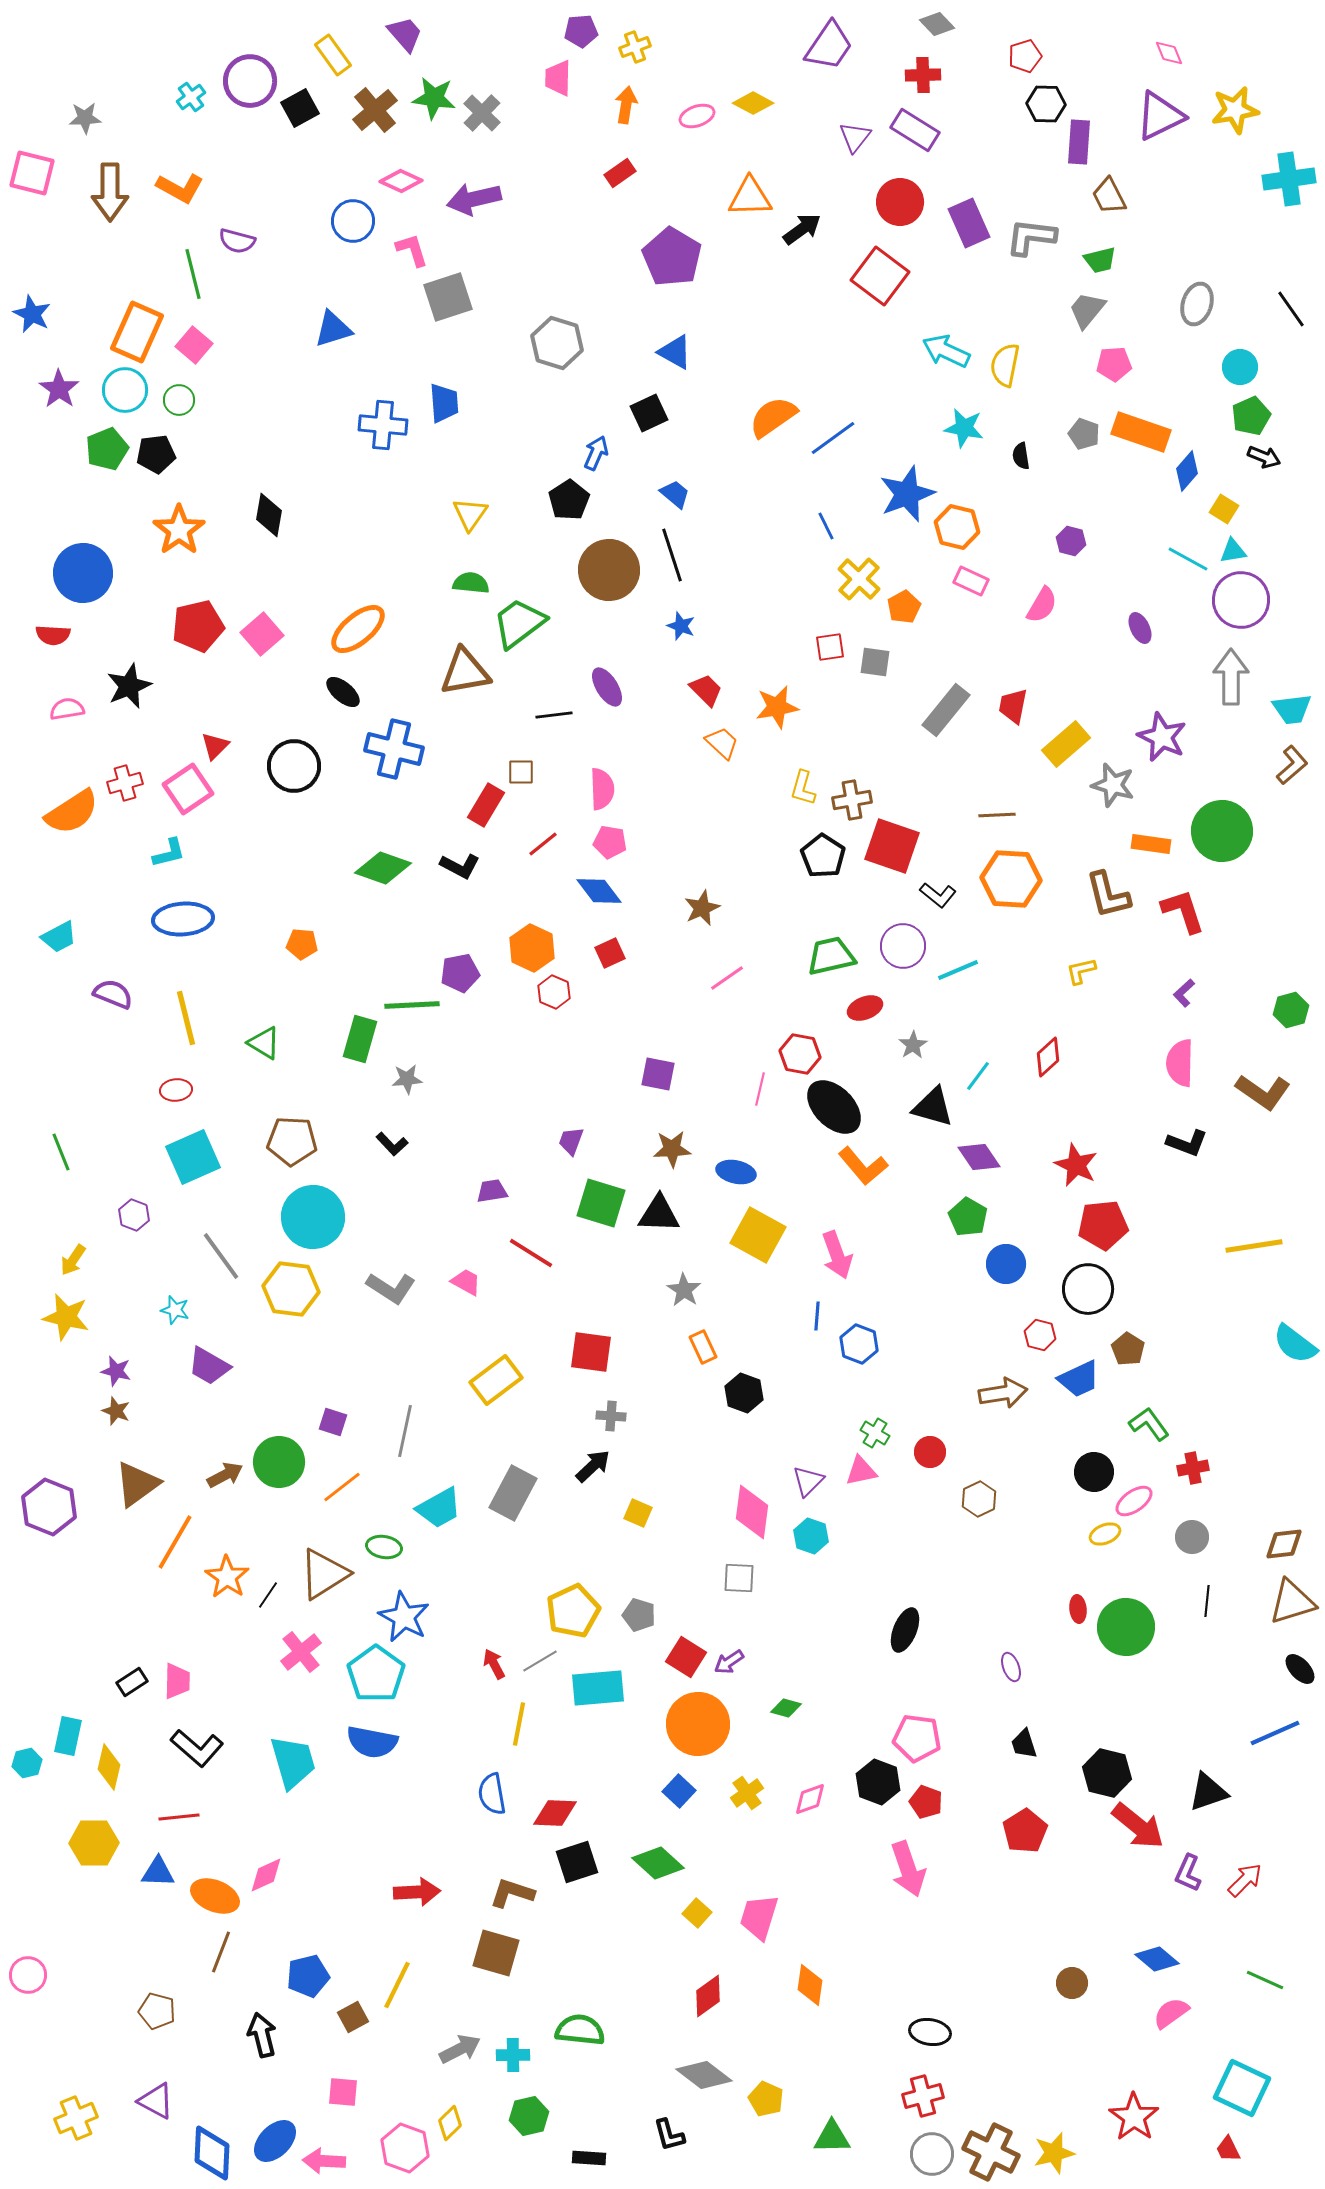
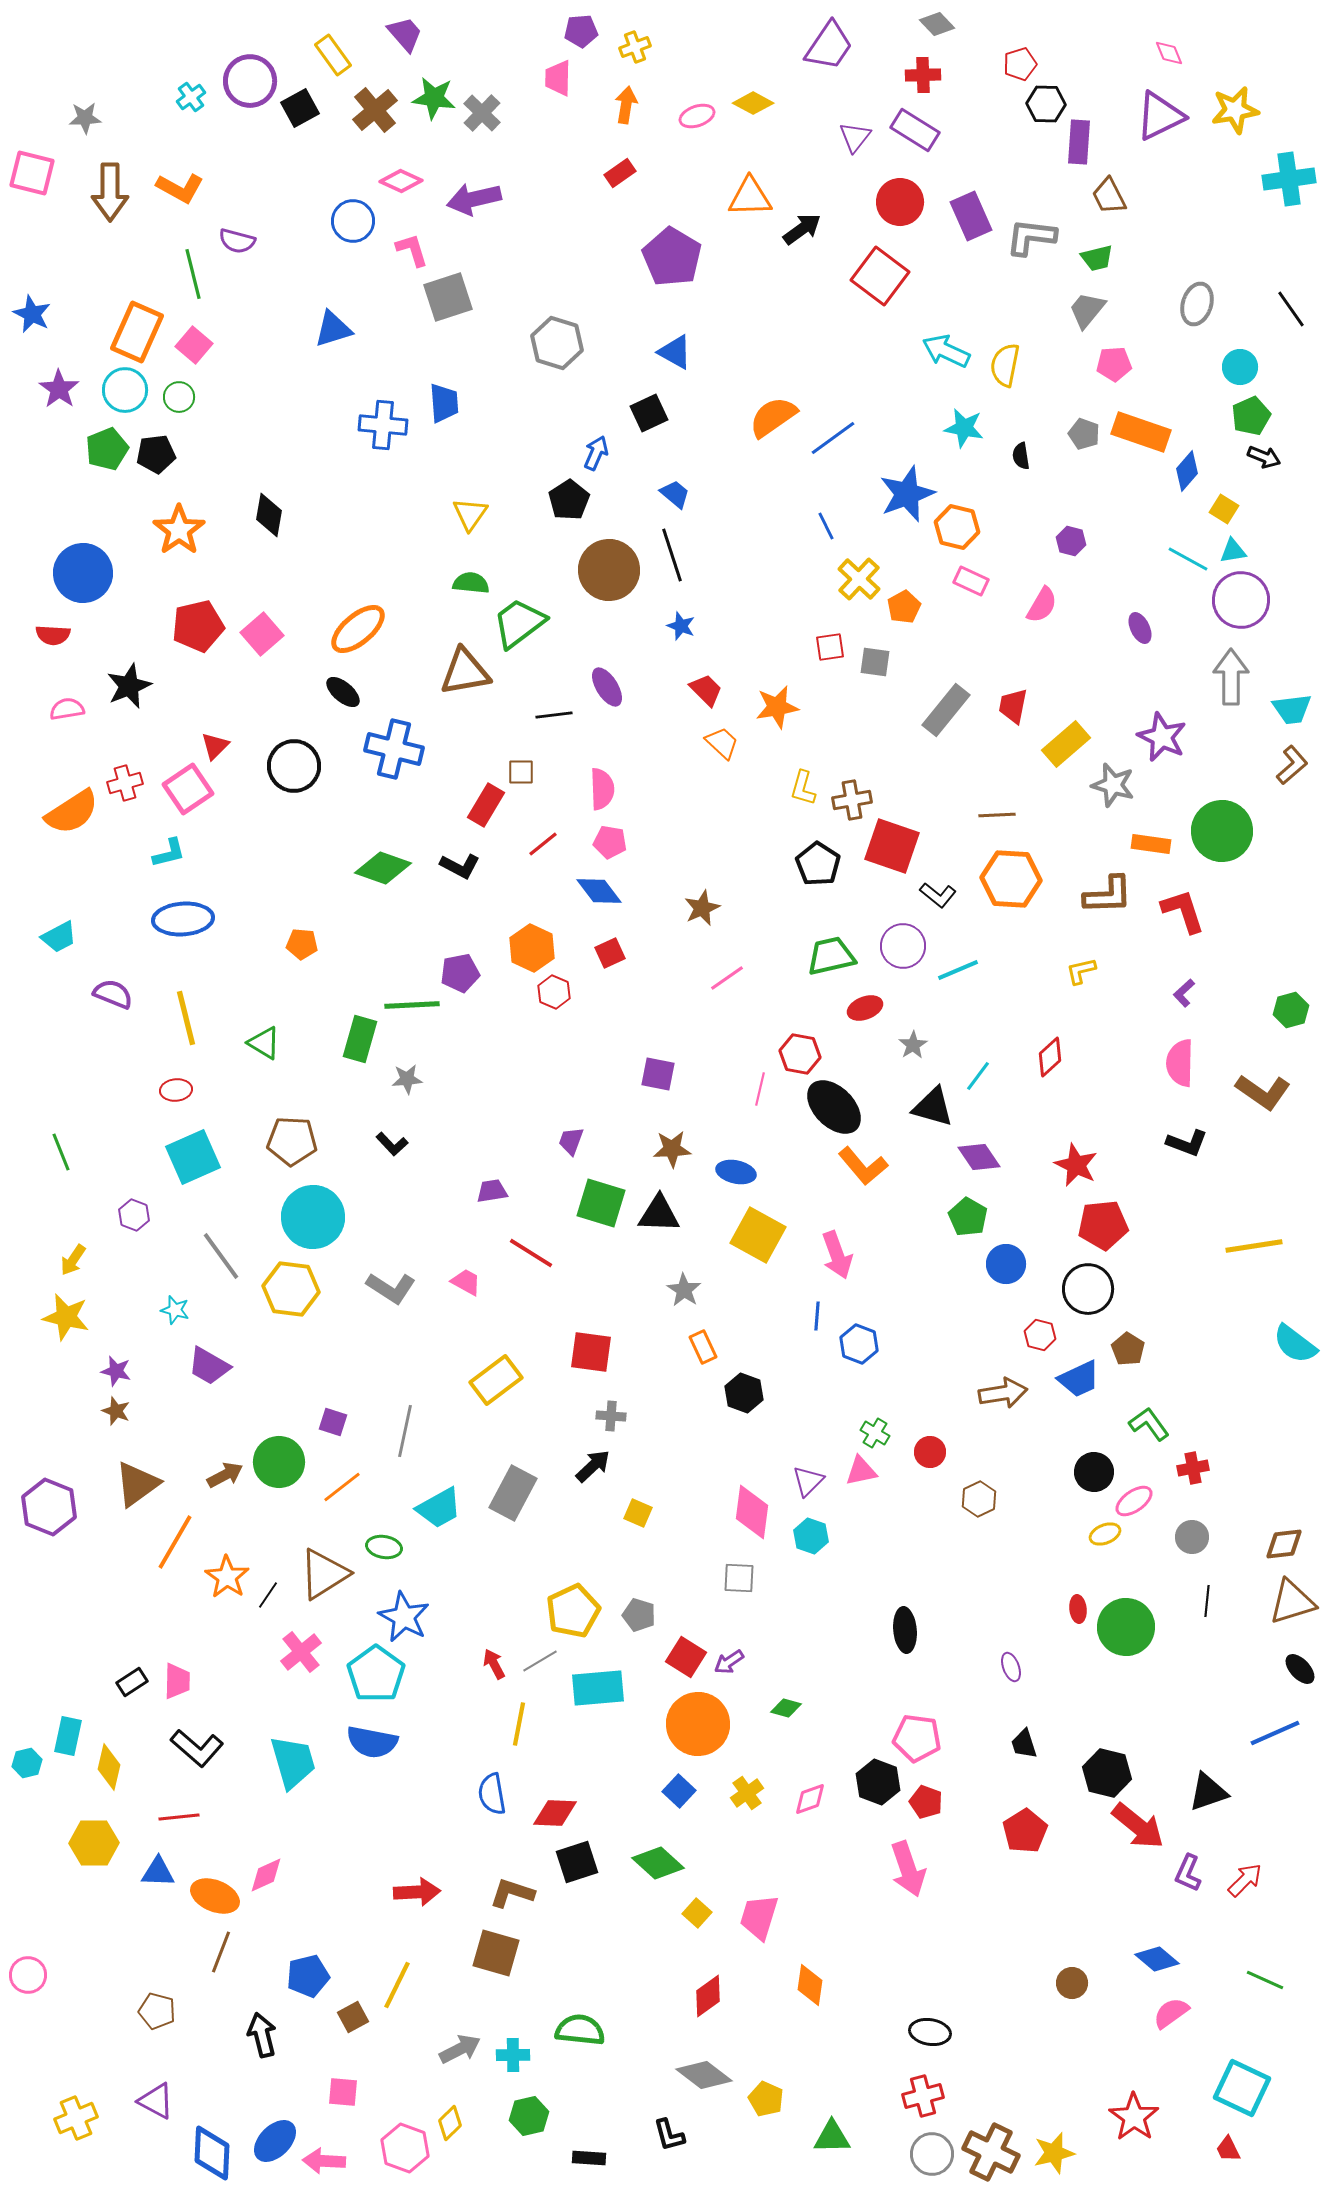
red pentagon at (1025, 56): moved 5 px left, 8 px down
purple rectangle at (969, 223): moved 2 px right, 7 px up
green trapezoid at (1100, 260): moved 3 px left, 2 px up
green circle at (179, 400): moved 3 px up
black pentagon at (823, 856): moved 5 px left, 8 px down
brown L-shape at (1108, 895): rotated 78 degrees counterclockwise
red diamond at (1048, 1057): moved 2 px right
black ellipse at (905, 1630): rotated 27 degrees counterclockwise
